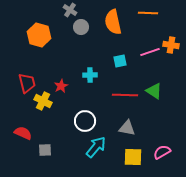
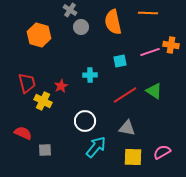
red line: rotated 35 degrees counterclockwise
